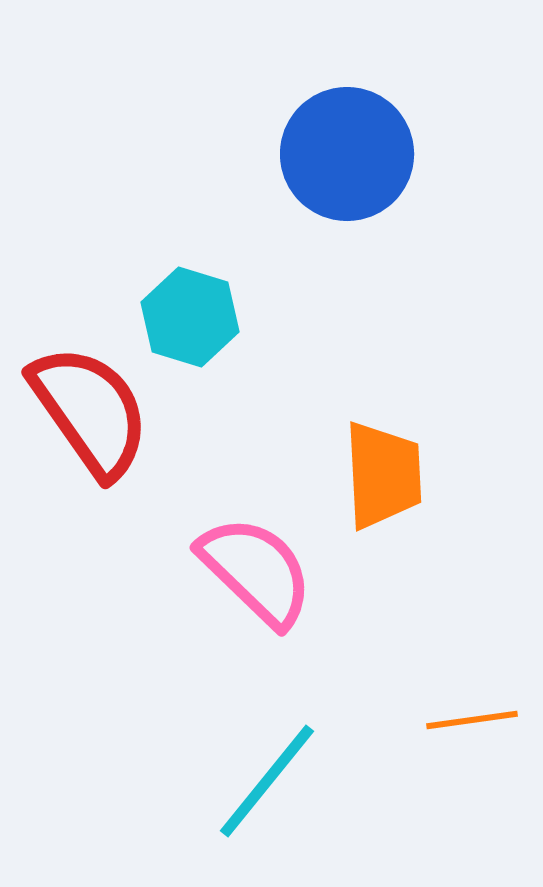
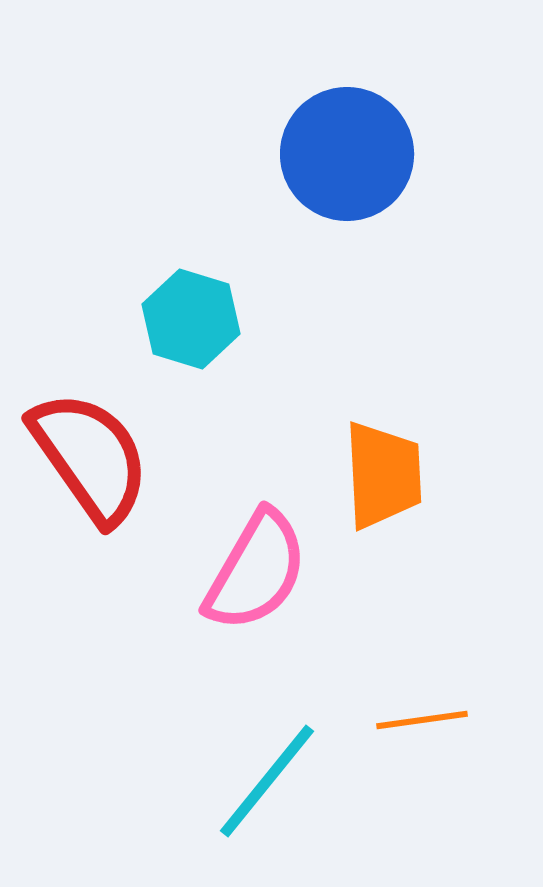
cyan hexagon: moved 1 px right, 2 px down
red semicircle: moved 46 px down
pink semicircle: rotated 76 degrees clockwise
orange line: moved 50 px left
